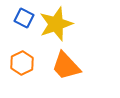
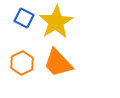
yellow star: moved 2 px up; rotated 12 degrees counterclockwise
orange trapezoid: moved 8 px left, 3 px up
